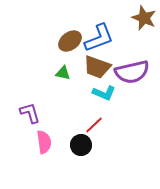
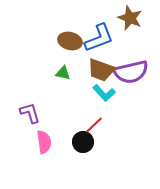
brown star: moved 14 px left
brown ellipse: rotated 50 degrees clockwise
brown trapezoid: moved 4 px right, 3 px down
purple semicircle: moved 1 px left
cyan L-shape: rotated 25 degrees clockwise
black circle: moved 2 px right, 3 px up
